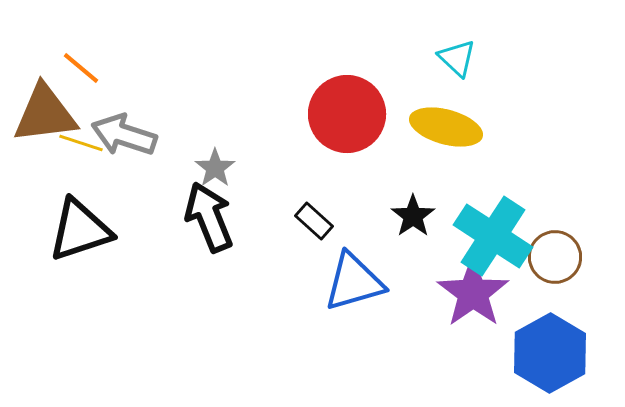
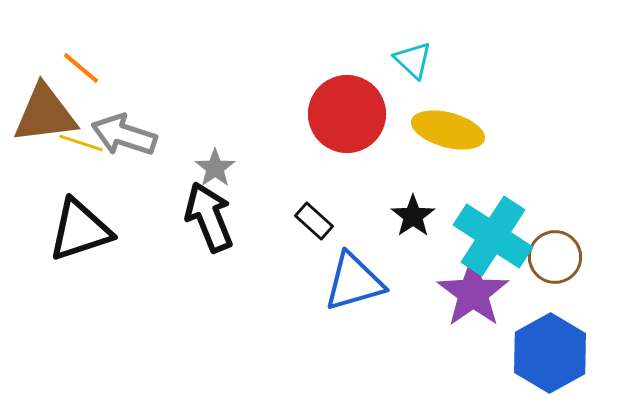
cyan triangle: moved 44 px left, 2 px down
yellow ellipse: moved 2 px right, 3 px down
